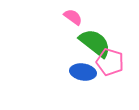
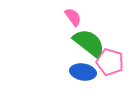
pink semicircle: rotated 18 degrees clockwise
green semicircle: moved 6 px left
